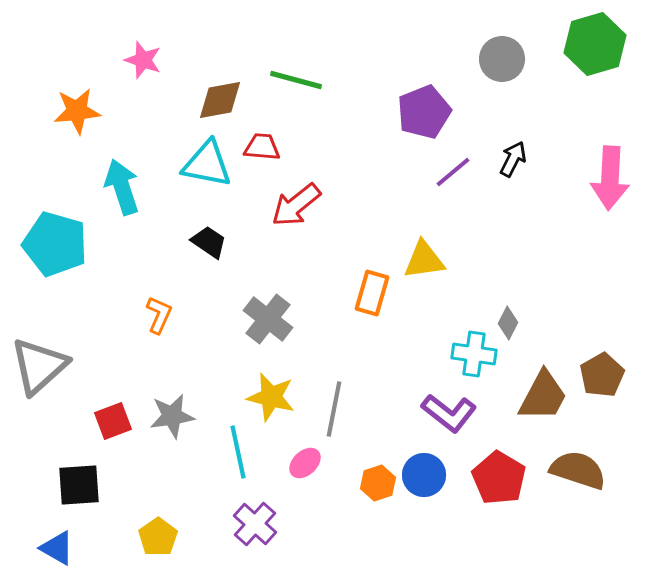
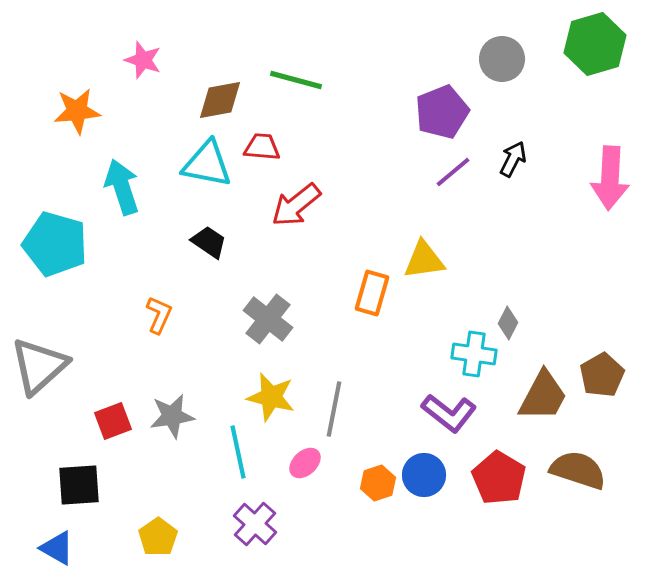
purple pentagon: moved 18 px right
